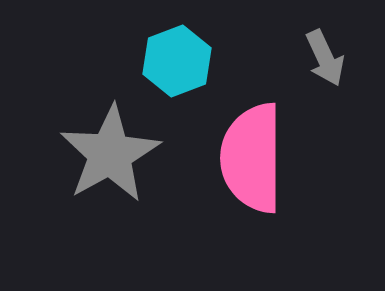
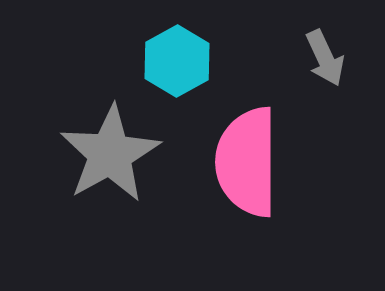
cyan hexagon: rotated 8 degrees counterclockwise
pink semicircle: moved 5 px left, 4 px down
